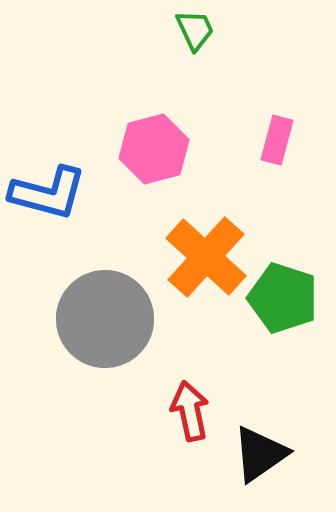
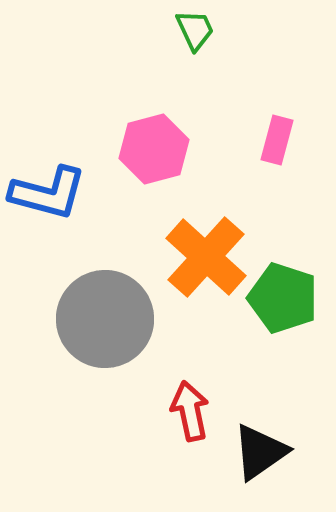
black triangle: moved 2 px up
